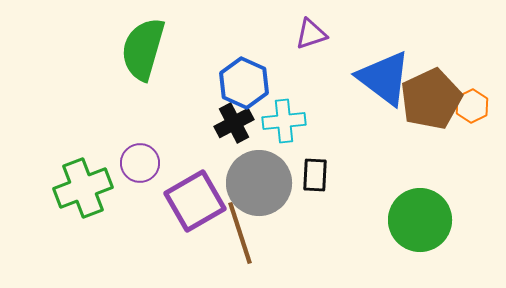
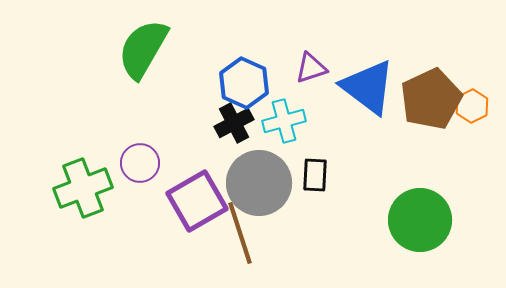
purple triangle: moved 34 px down
green semicircle: rotated 14 degrees clockwise
blue triangle: moved 16 px left, 9 px down
cyan cross: rotated 9 degrees counterclockwise
purple square: moved 2 px right
